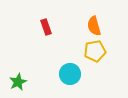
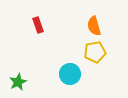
red rectangle: moved 8 px left, 2 px up
yellow pentagon: moved 1 px down
